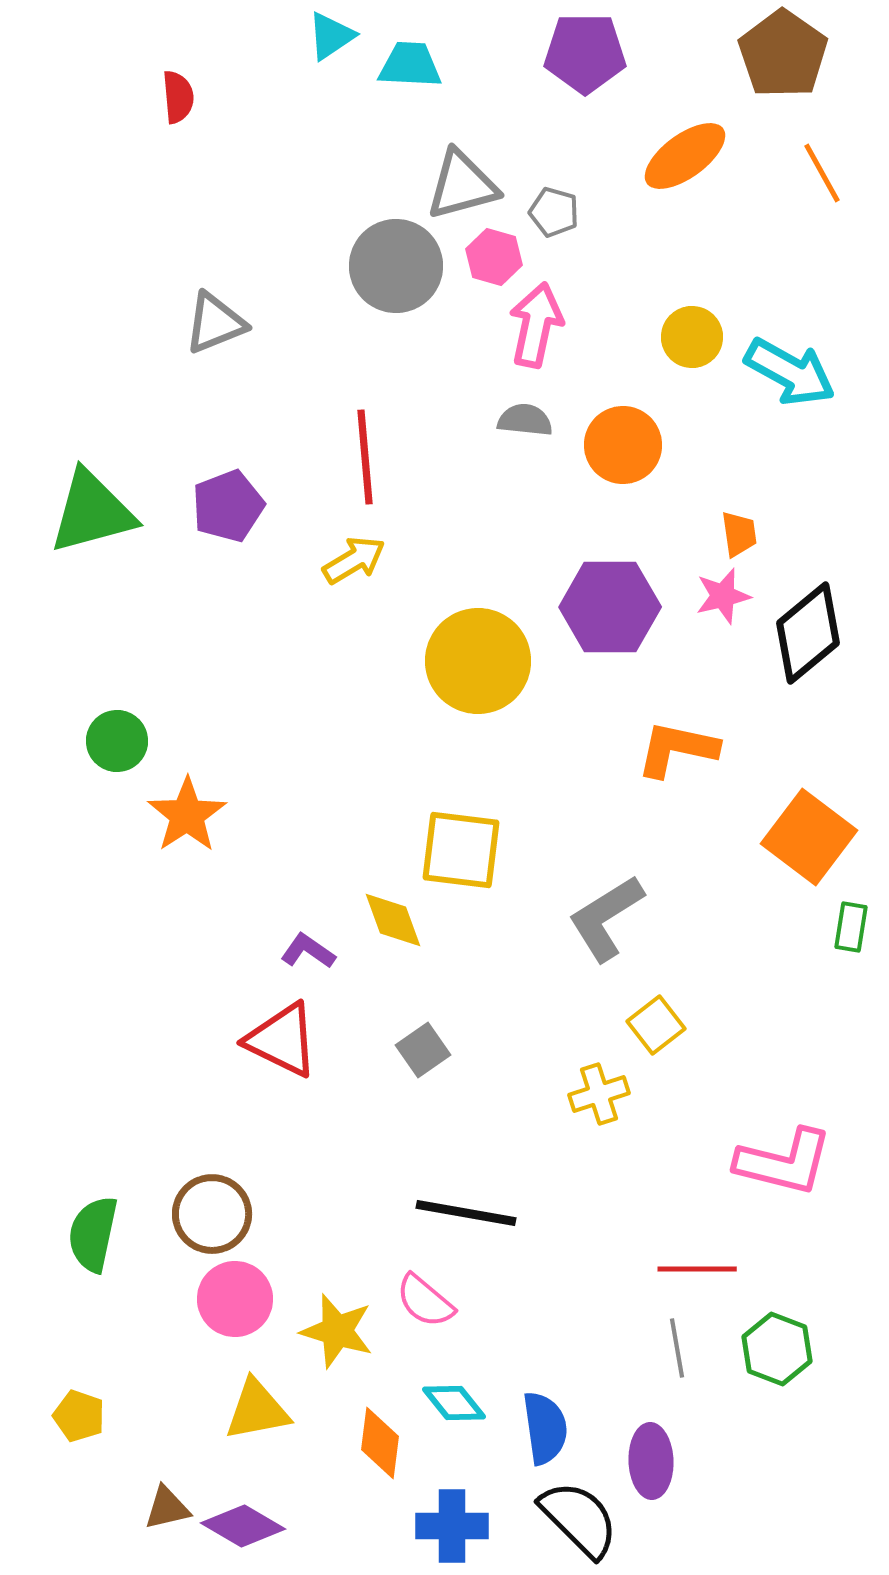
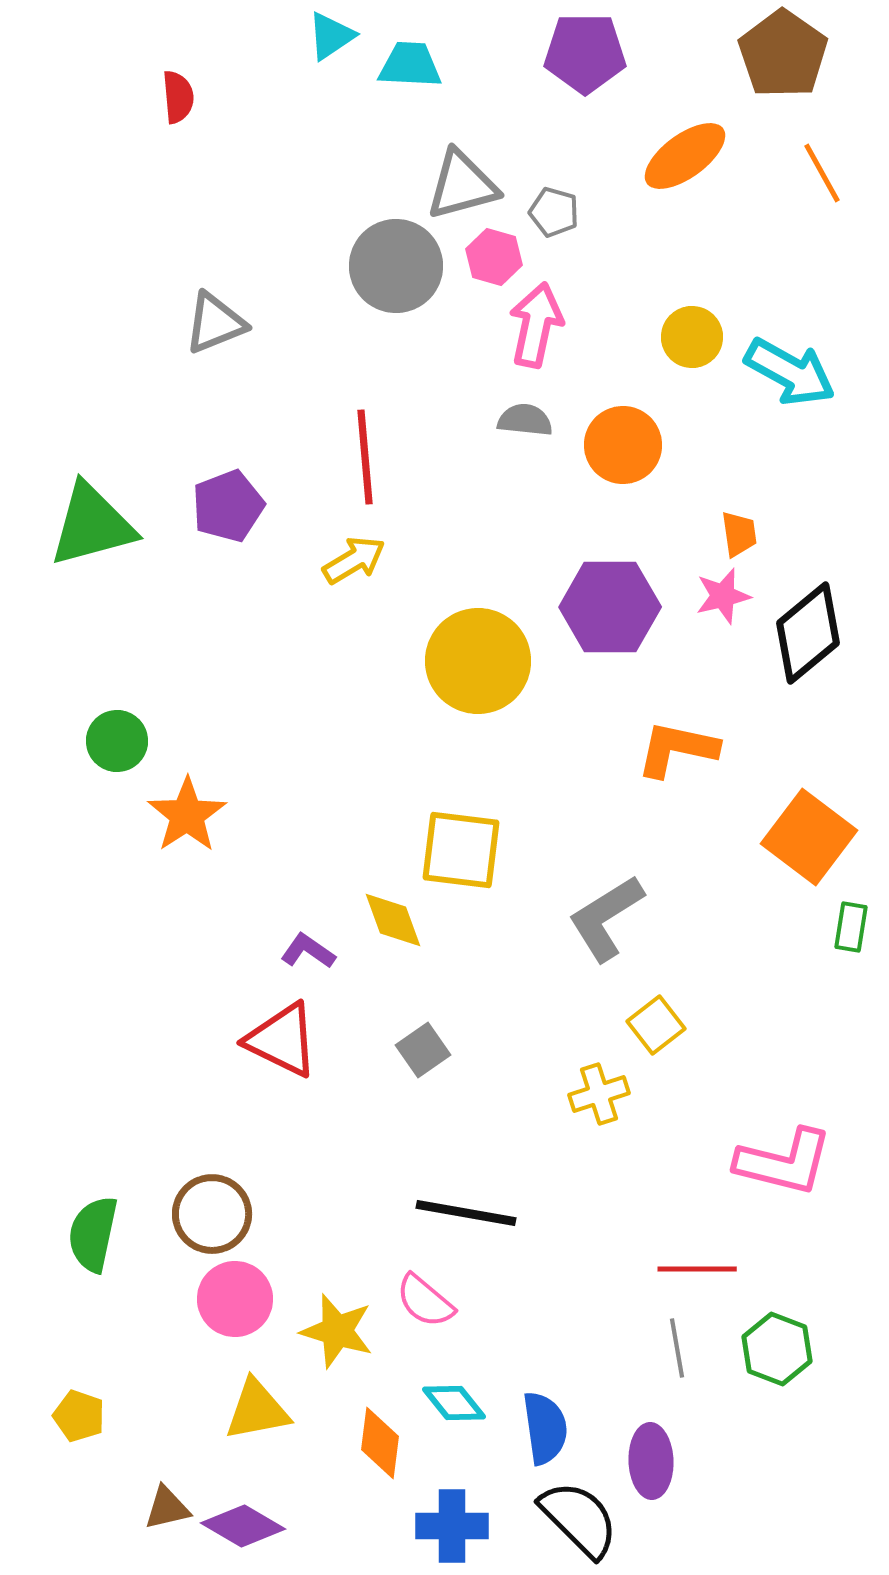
green triangle at (92, 512): moved 13 px down
